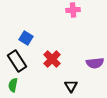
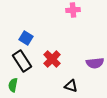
black rectangle: moved 5 px right
black triangle: rotated 40 degrees counterclockwise
